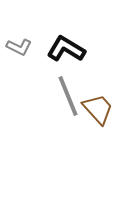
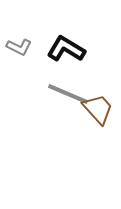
gray line: moved 2 px up; rotated 45 degrees counterclockwise
